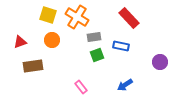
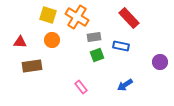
red triangle: rotated 24 degrees clockwise
brown rectangle: moved 1 px left
